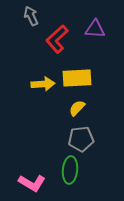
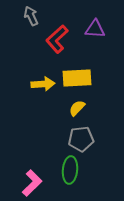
pink L-shape: rotated 76 degrees counterclockwise
